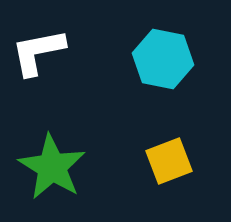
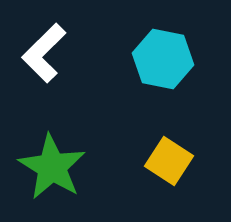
white L-shape: moved 6 px right, 1 px down; rotated 34 degrees counterclockwise
yellow square: rotated 36 degrees counterclockwise
